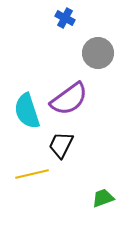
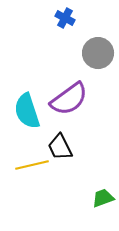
black trapezoid: moved 1 px left, 2 px down; rotated 52 degrees counterclockwise
yellow line: moved 9 px up
